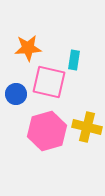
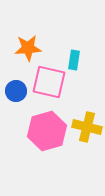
blue circle: moved 3 px up
